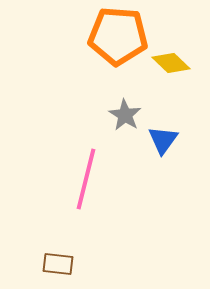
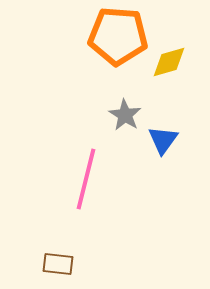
yellow diamond: moved 2 px left, 1 px up; rotated 60 degrees counterclockwise
